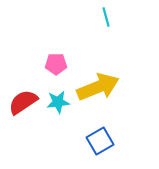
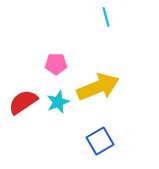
cyan star: rotated 15 degrees counterclockwise
